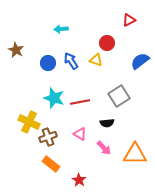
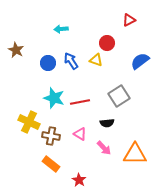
brown cross: moved 3 px right, 1 px up; rotated 30 degrees clockwise
